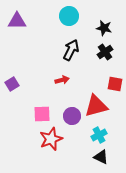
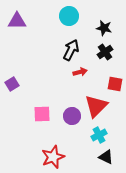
red arrow: moved 18 px right, 8 px up
red triangle: rotated 30 degrees counterclockwise
red star: moved 2 px right, 18 px down
black triangle: moved 5 px right
